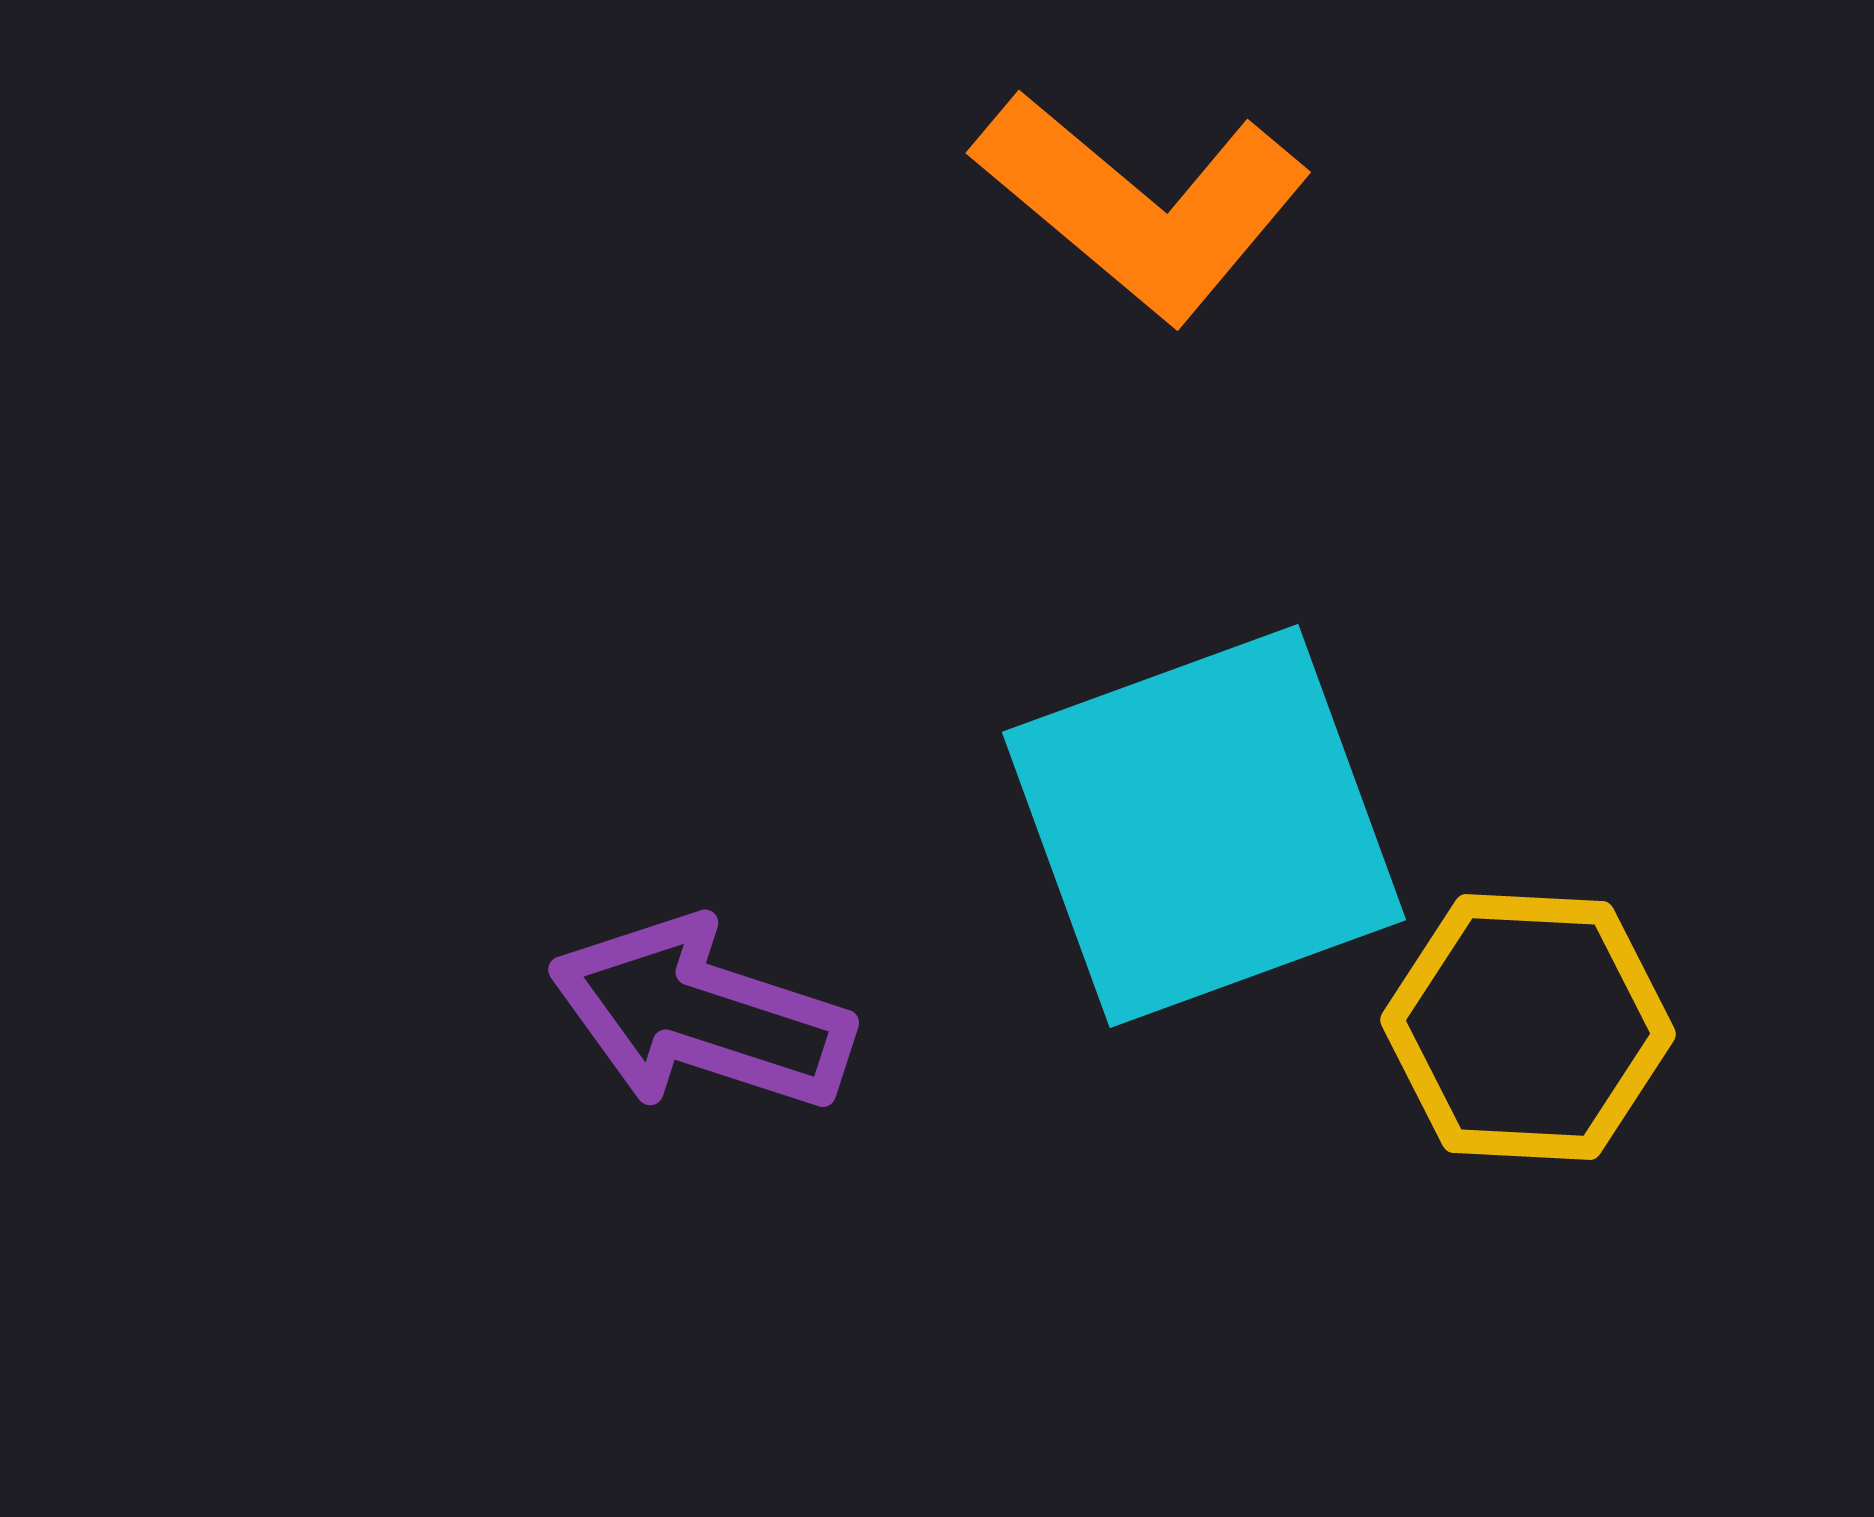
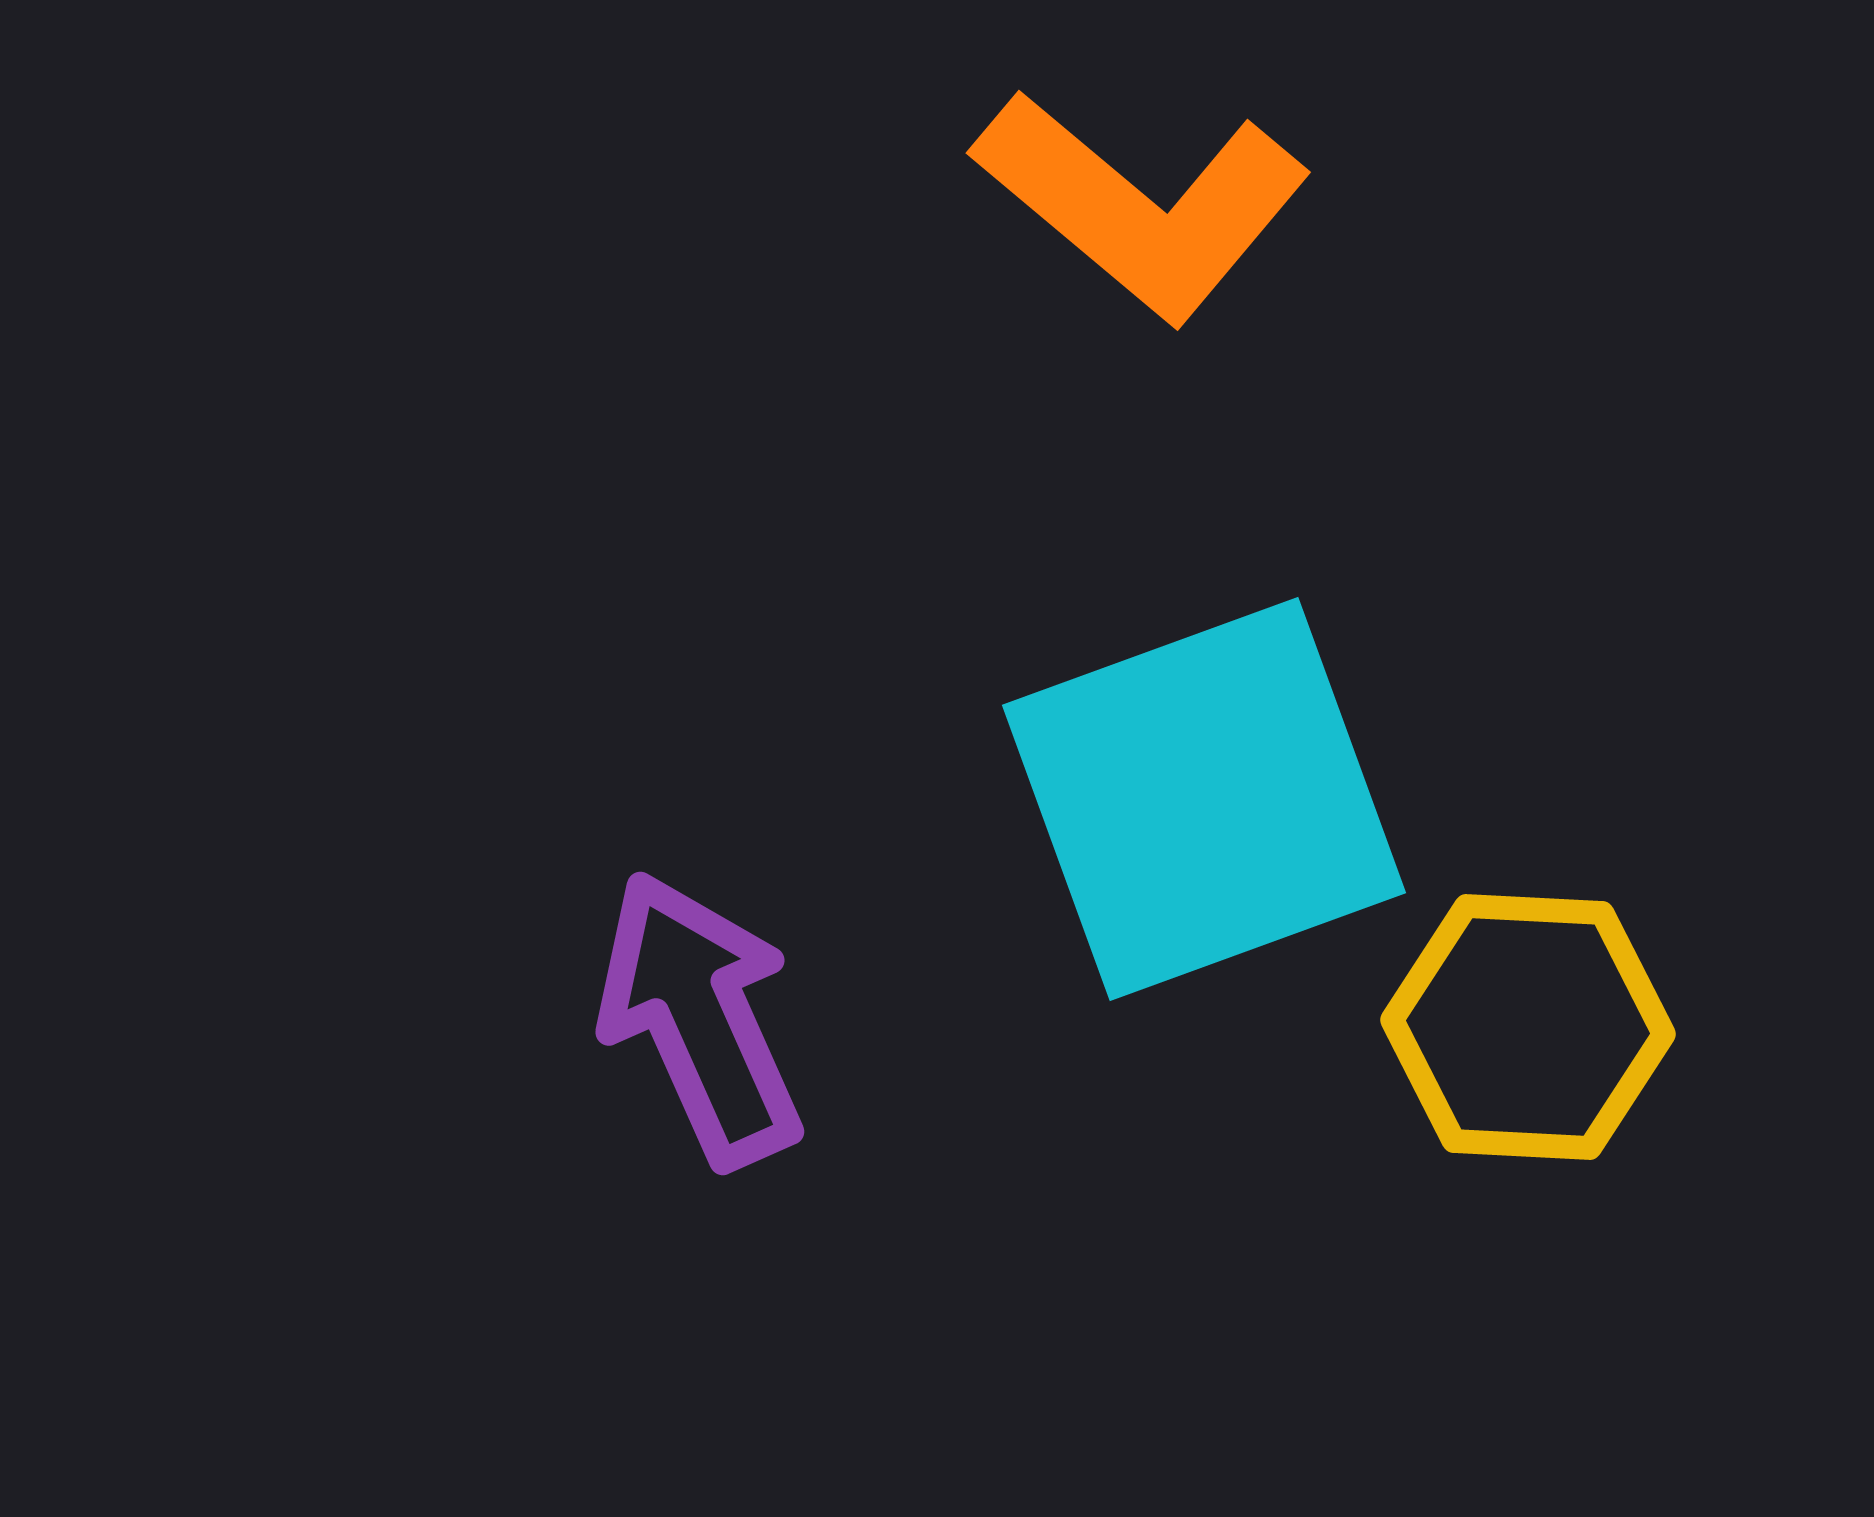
cyan square: moved 27 px up
purple arrow: moved 1 px left, 4 px down; rotated 48 degrees clockwise
